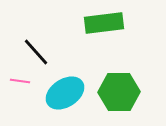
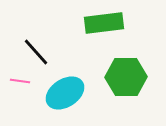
green hexagon: moved 7 px right, 15 px up
